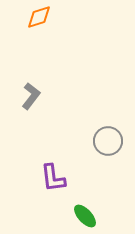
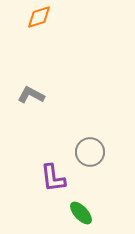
gray L-shape: moved 1 px up; rotated 100 degrees counterclockwise
gray circle: moved 18 px left, 11 px down
green ellipse: moved 4 px left, 3 px up
